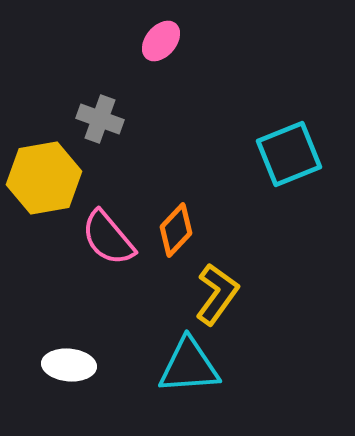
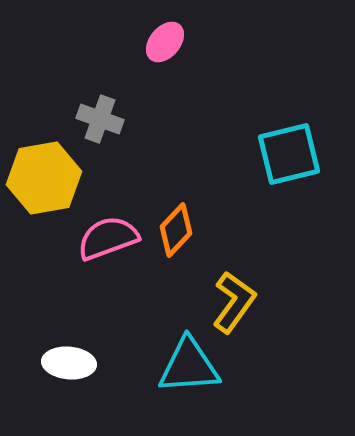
pink ellipse: moved 4 px right, 1 px down
cyan square: rotated 8 degrees clockwise
pink semicircle: rotated 110 degrees clockwise
yellow L-shape: moved 17 px right, 8 px down
white ellipse: moved 2 px up
